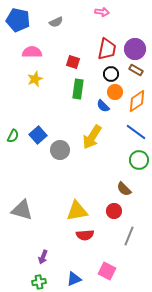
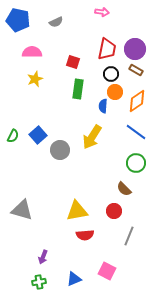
blue semicircle: rotated 48 degrees clockwise
green circle: moved 3 px left, 3 px down
